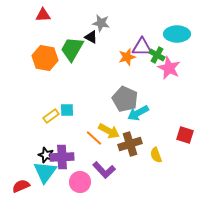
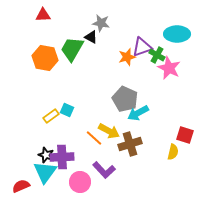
purple triangle: rotated 20 degrees counterclockwise
cyan square: rotated 24 degrees clockwise
yellow semicircle: moved 17 px right, 3 px up; rotated 147 degrees counterclockwise
